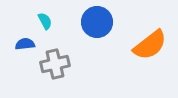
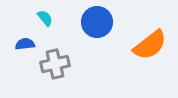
cyan semicircle: moved 3 px up; rotated 12 degrees counterclockwise
